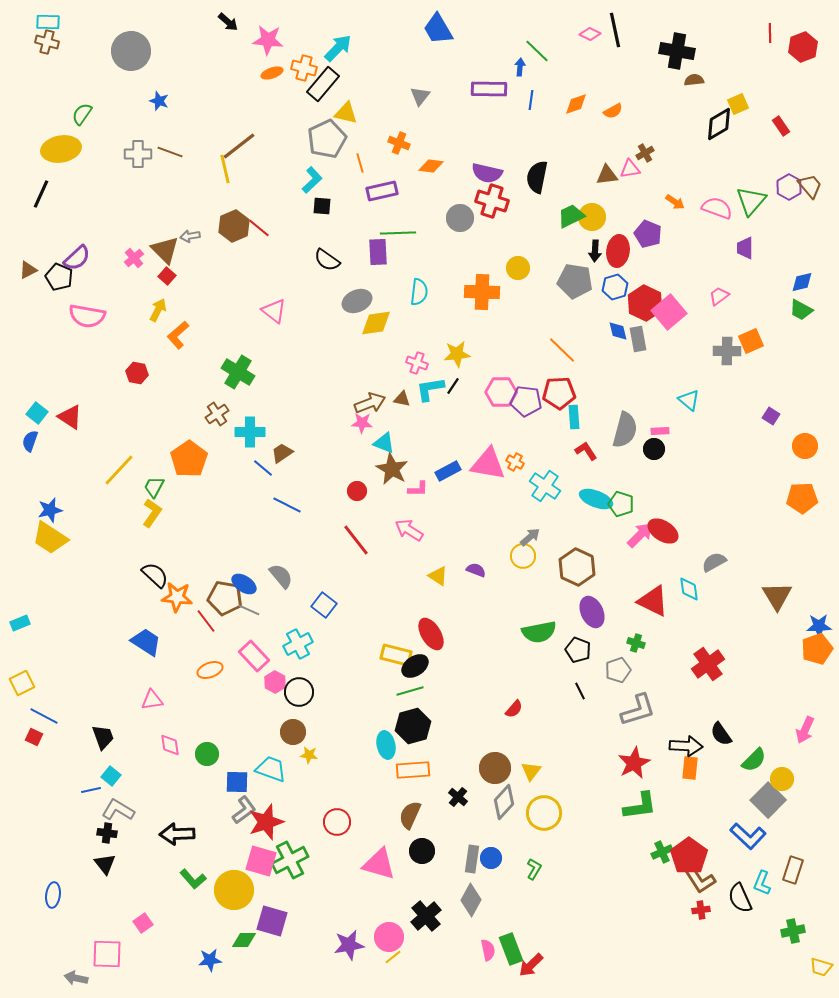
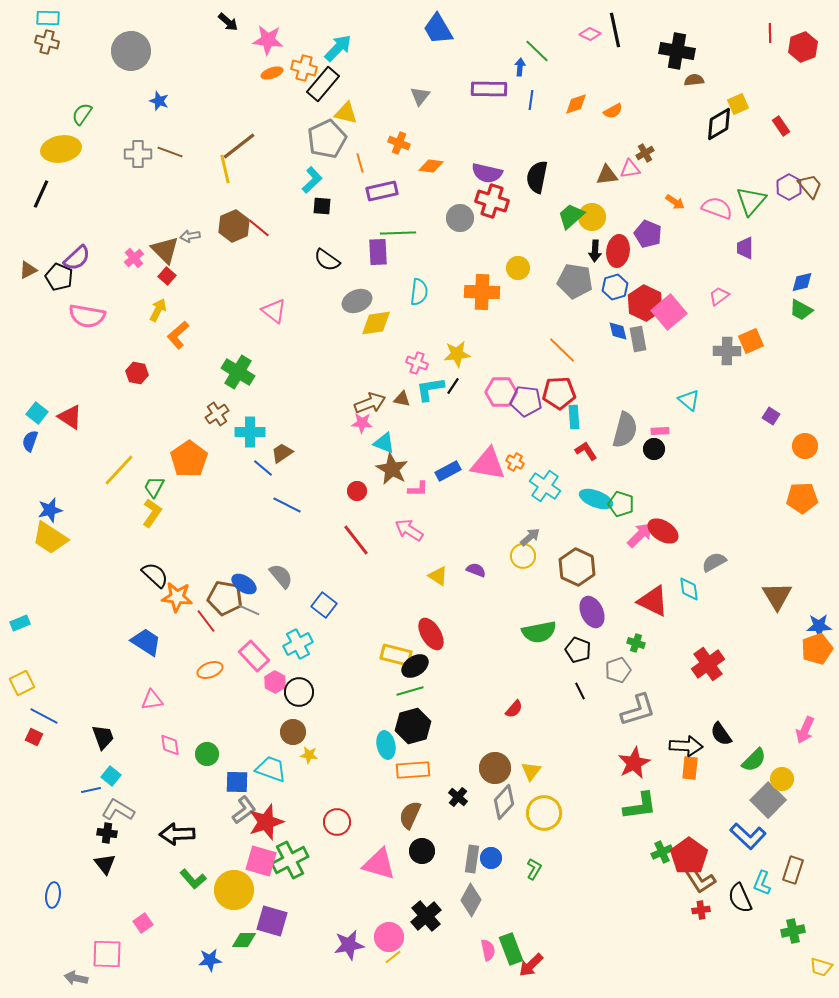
cyan rectangle at (48, 22): moved 4 px up
green trapezoid at (571, 216): rotated 16 degrees counterclockwise
